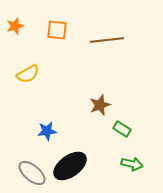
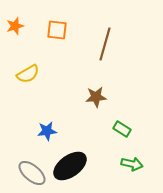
brown line: moved 2 px left, 4 px down; rotated 68 degrees counterclockwise
brown star: moved 4 px left, 8 px up; rotated 15 degrees clockwise
